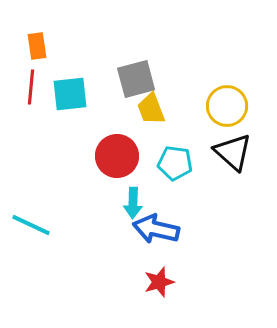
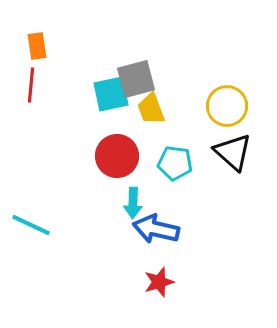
red line: moved 2 px up
cyan square: moved 41 px right; rotated 6 degrees counterclockwise
